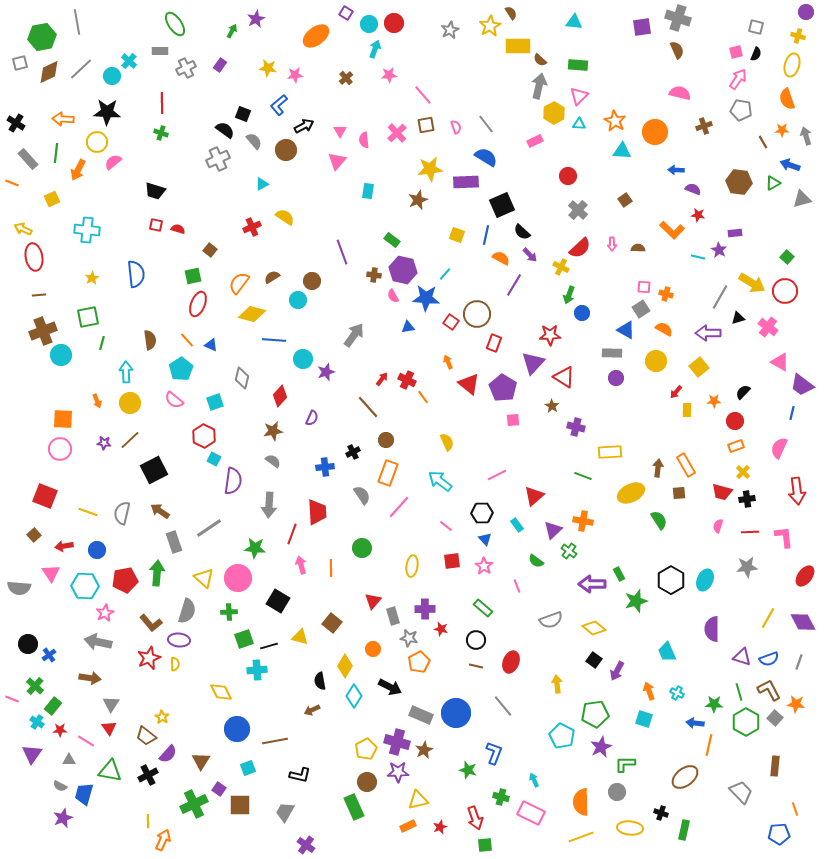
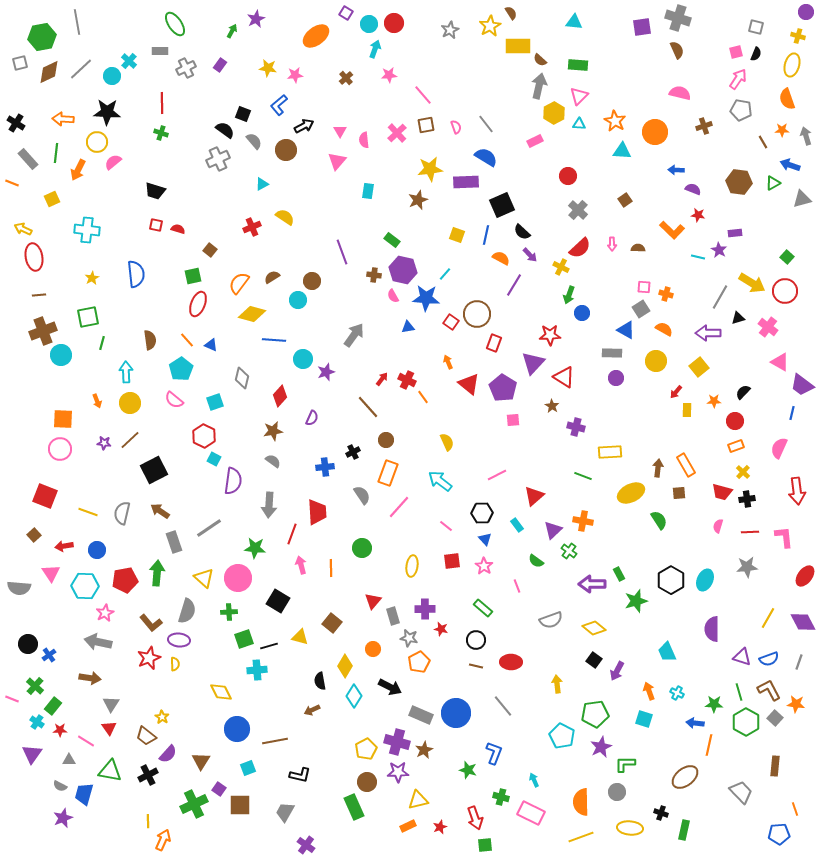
red ellipse at (511, 662): rotated 70 degrees clockwise
